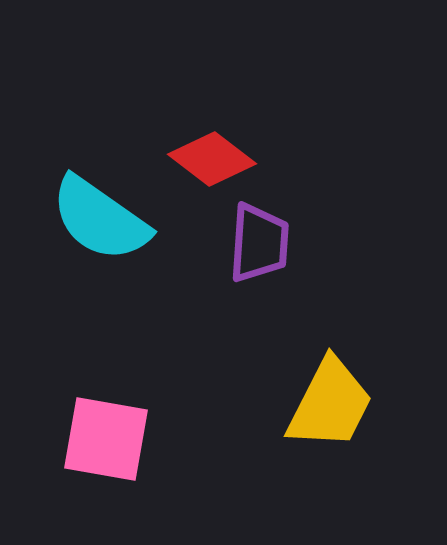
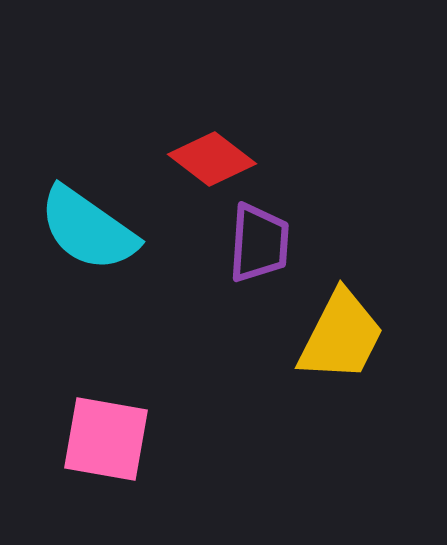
cyan semicircle: moved 12 px left, 10 px down
yellow trapezoid: moved 11 px right, 68 px up
